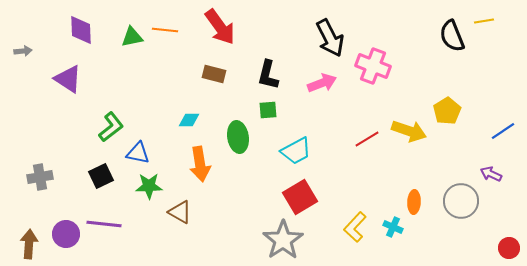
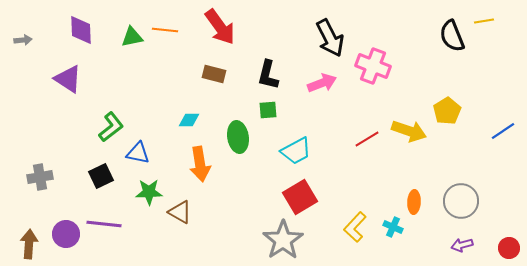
gray arrow: moved 11 px up
purple arrow: moved 29 px left, 71 px down; rotated 40 degrees counterclockwise
green star: moved 6 px down
